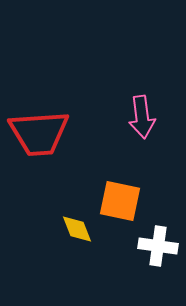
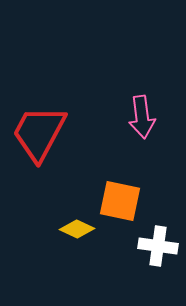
red trapezoid: rotated 122 degrees clockwise
yellow diamond: rotated 44 degrees counterclockwise
